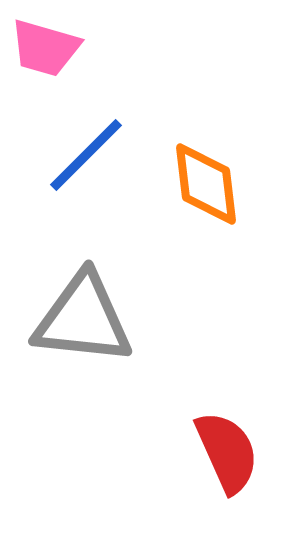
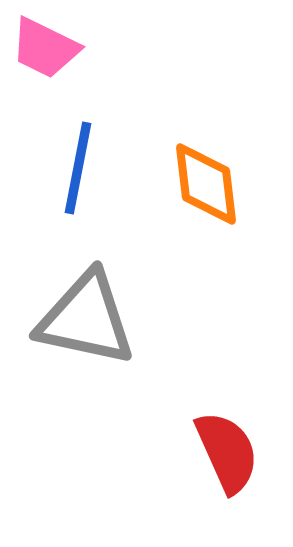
pink trapezoid: rotated 10 degrees clockwise
blue line: moved 8 px left, 13 px down; rotated 34 degrees counterclockwise
gray triangle: moved 3 px right; rotated 6 degrees clockwise
